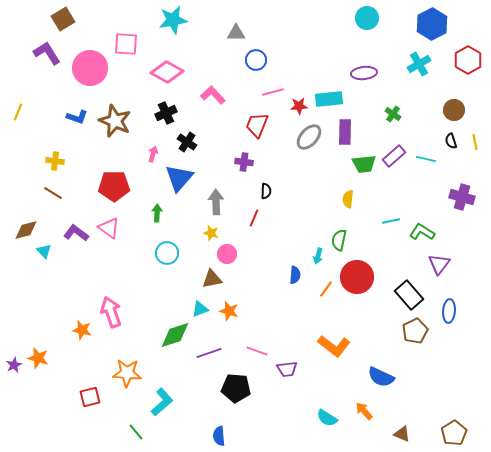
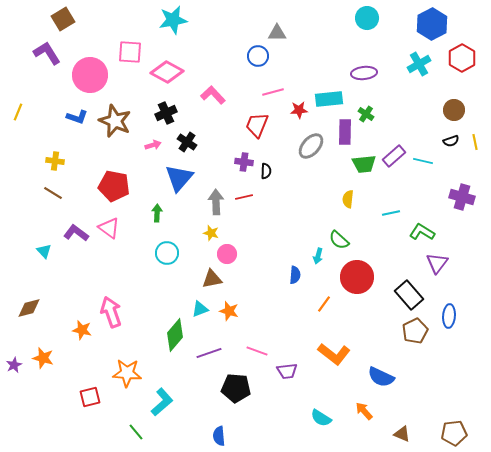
gray triangle at (236, 33): moved 41 px right
pink square at (126, 44): moved 4 px right, 8 px down
blue circle at (256, 60): moved 2 px right, 4 px up
red hexagon at (468, 60): moved 6 px left, 2 px up
pink circle at (90, 68): moved 7 px down
red star at (299, 106): moved 4 px down
green cross at (393, 114): moved 27 px left
gray ellipse at (309, 137): moved 2 px right, 9 px down
black semicircle at (451, 141): rotated 91 degrees counterclockwise
pink arrow at (153, 154): moved 9 px up; rotated 56 degrees clockwise
cyan line at (426, 159): moved 3 px left, 2 px down
red pentagon at (114, 186): rotated 12 degrees clockwise
black semicircle at (266, 191): moved 20 px up
red line at (254, 218): moved 10 px left, 21 px up; rotated 54 degrees clockwise
cyan line at (391, 221): moved 8 px up
brown diamond at (26, 230): moved 3 px right, 78 px down
green semicircle at (339, 240): rotated 60 degrees counterclockwise
purple triangle at (439, 264): moved 2 px left, 1 px up
orange line at (326, 289): moved 2 px left, 15 px down
blue ellipse at (449, 311): moved 5 px down
green diamond at (175, 335): rotated 32 degrees counterclockwise
orange L-shape at (334, 346): moved 8 px down
orange star at (38, 358): moved 5 px right
purple trapezoid at (287, 369): moved 2 px down
cyan semicircle at (327, 418): moved 6 px left
brown pentagon at (454, 433): rotated 25 degrees clockwise
